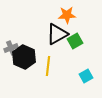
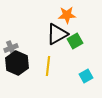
black hexagon: moved 7 px left, 6 px down
